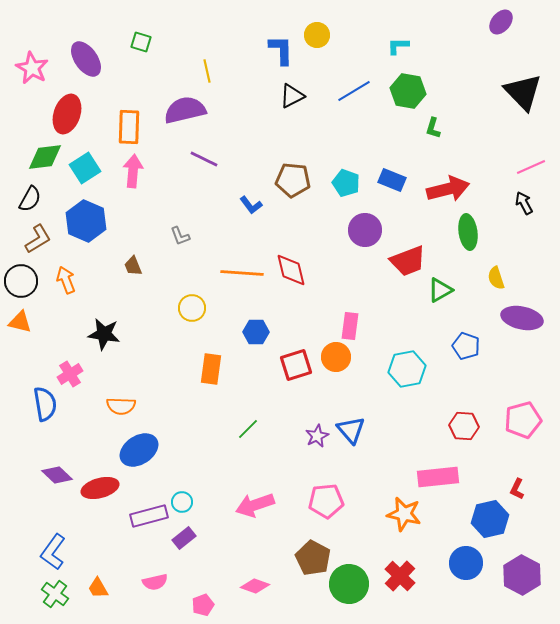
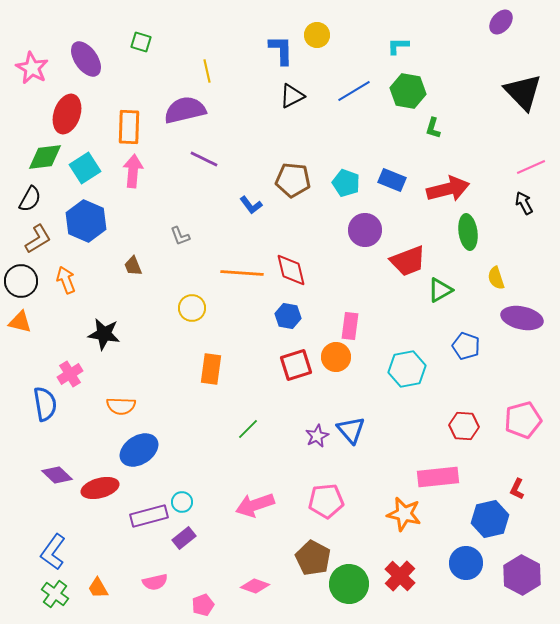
blue hexagon at (256, 332): moved 32 px right, 16 px up; rotated 10 degrees clockwise
